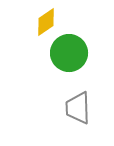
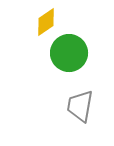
gray trapezoid: moved 2 px right, 2 px up; rotated 12 degrees clockwise
